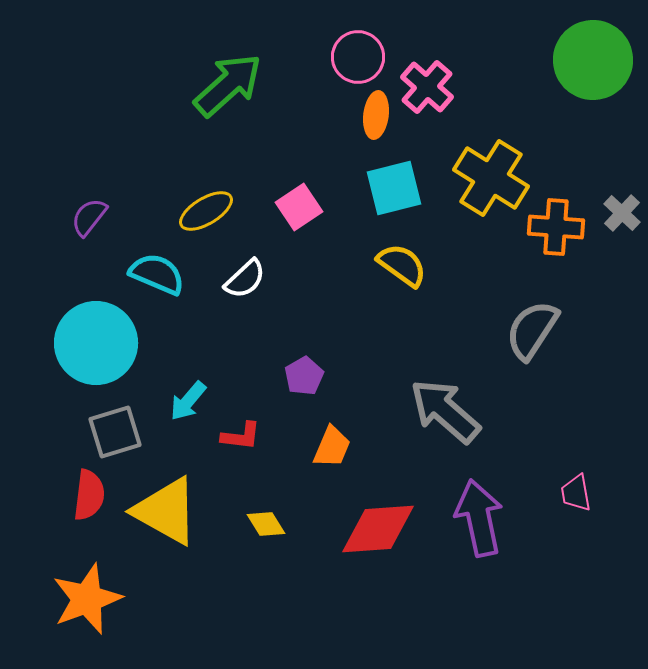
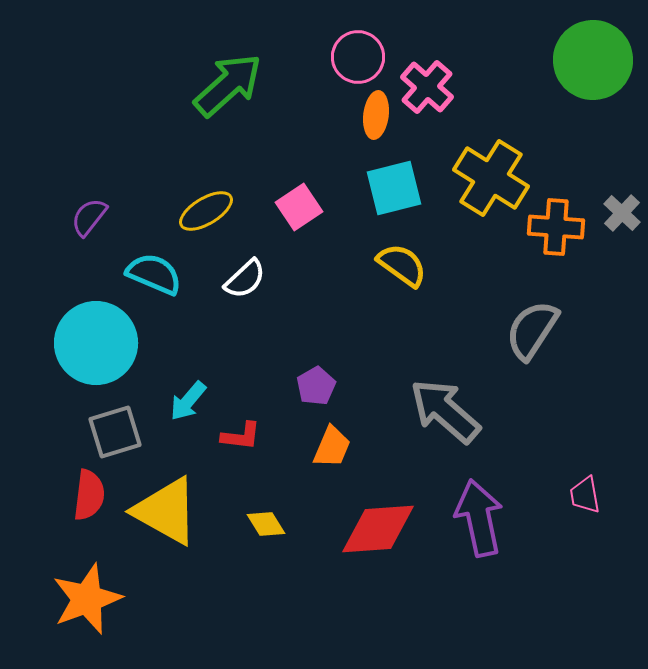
cyan semicircle: moved 3 px left
purple pentagon: moved 12 px right, 10 px down
pink trapezoid: moved 9 px right, 2 px down
